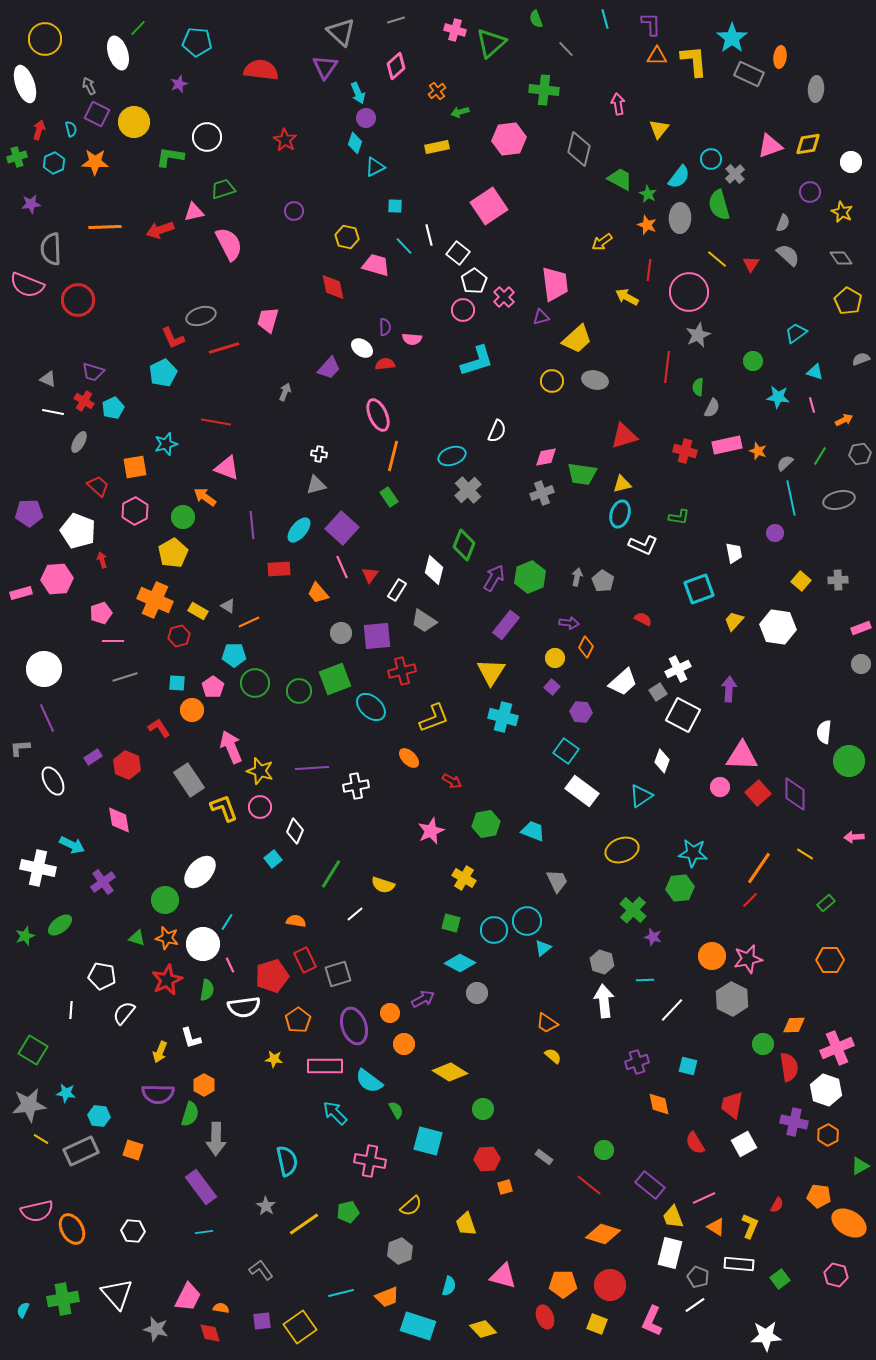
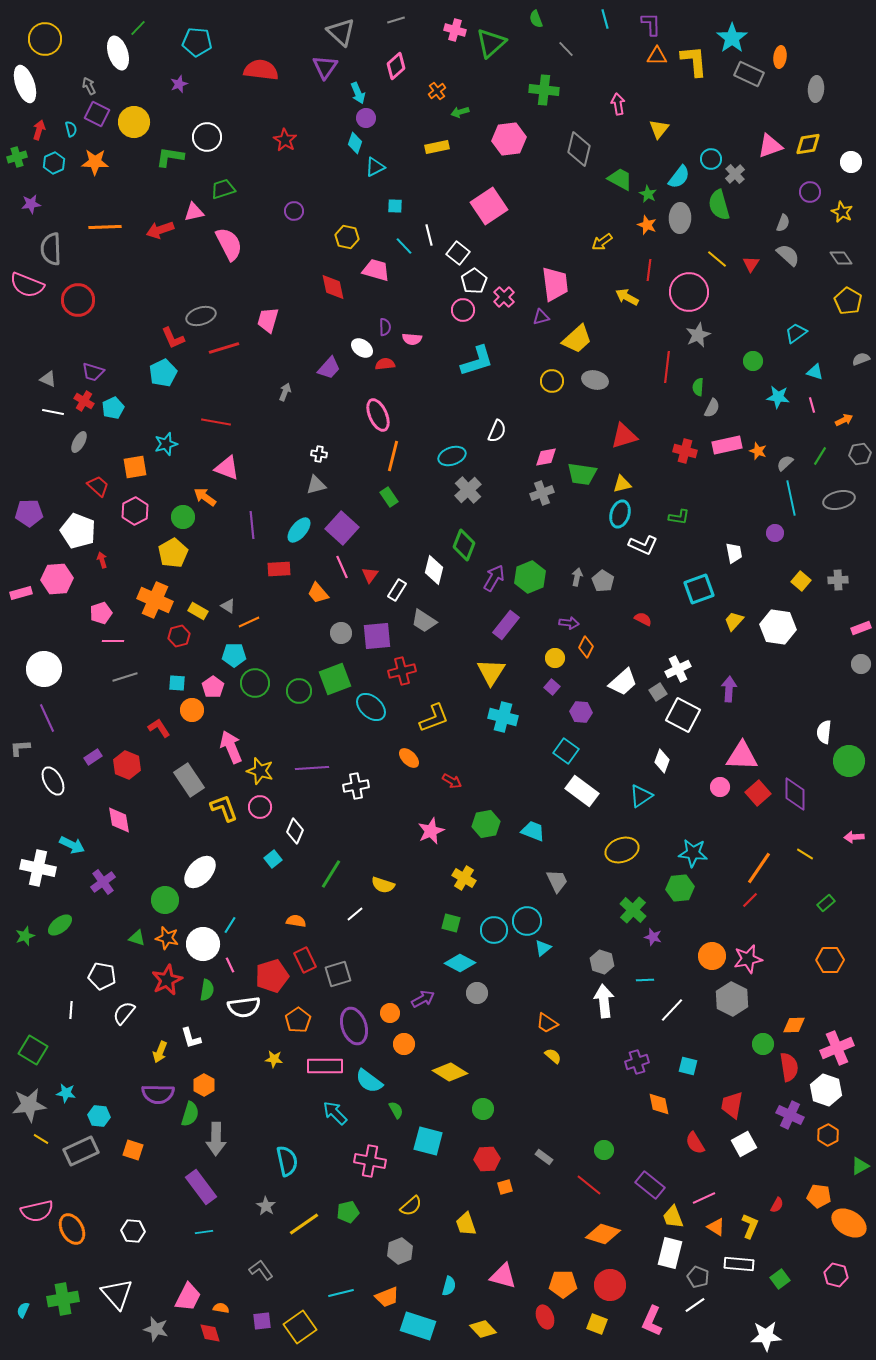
pink trapezoid at (376, 265): moved 5 px down
cyan line at (227, 922): moved 3 px right, 3 px down
purple cross at (794, 1122): moved 4 px left, 7 px up; rotated 12 degrees clockwise
